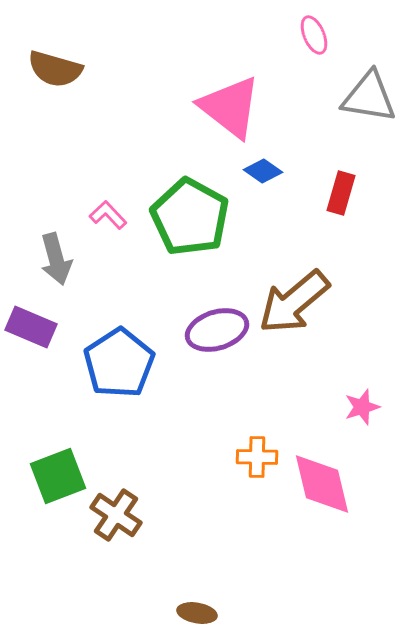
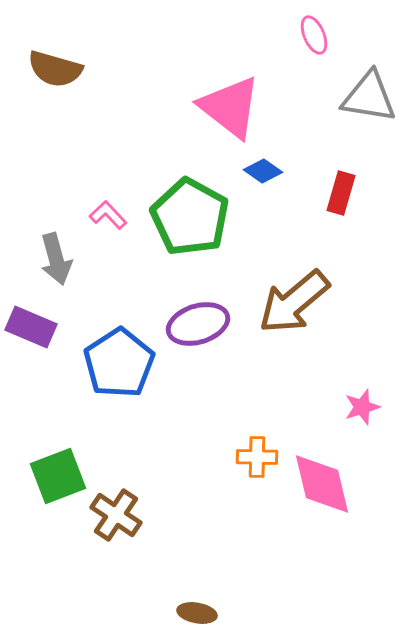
purple ellipse: moved 19 px left, 6 px up
